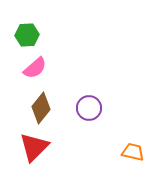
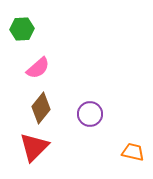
green hexagon: moved 5 px left, 6 px up
pink semicircle: moved 3 px right
purple circle: moved 1 px right, 6 px down
